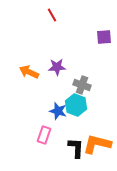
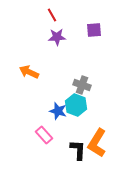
purple square: moved 10 px left, 7 px up
purple star: moved 30 px up
pink rectangle: rotated 60 degrees counterclockwise
orange L-shape: moved 1 px up; rotated 72 degrees counterclockwise
black L-shape: moved 2 px right, 2 px down
